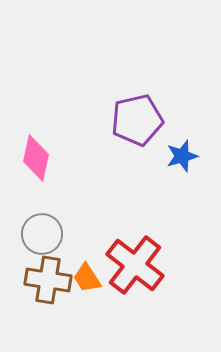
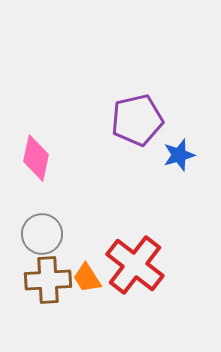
blue star: moved 3 px left, 1 px up
brown cross: rotated 12 degrees counterclockwise
